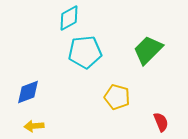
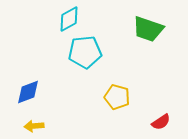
cyan diamond: moved 1 px down
green trapezoid: moved 21 px up; rotated 116 degrees counterclockwise
red semicircle: rotated 78 degrees clockwise
